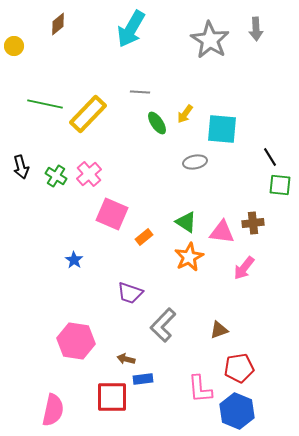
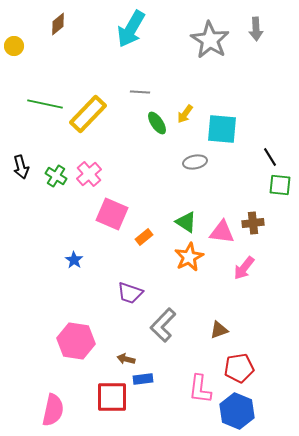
pink L-shape: rotated 12 degrees clockwise
